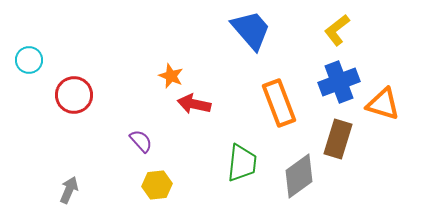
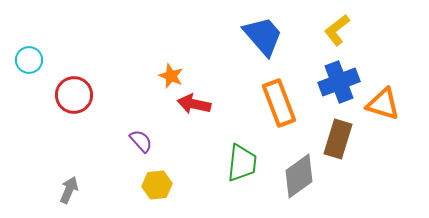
blue trapezoid: moved 12 px right, 6 px down
